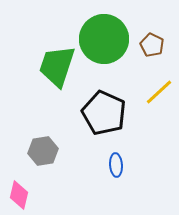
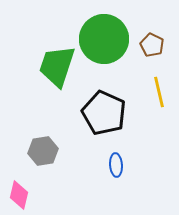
yellow line: rotated 60 degrees counterclockwise
